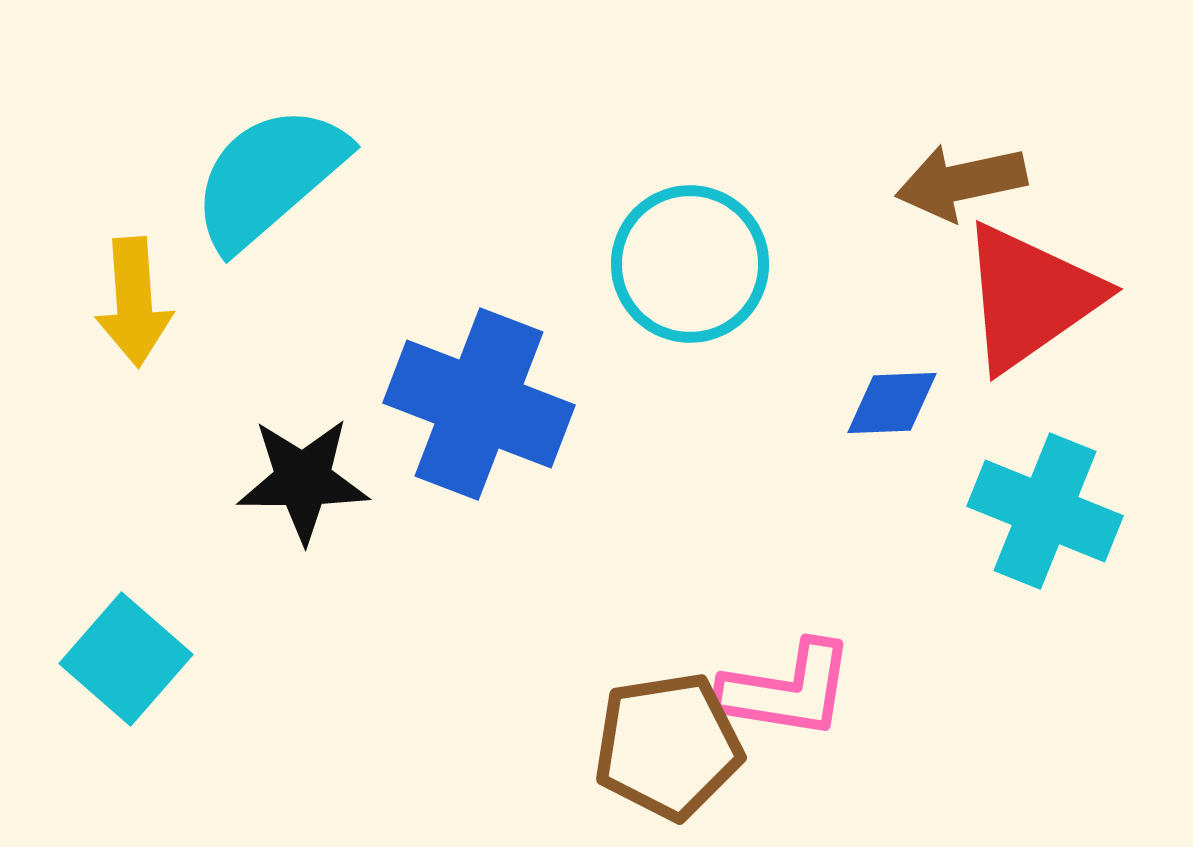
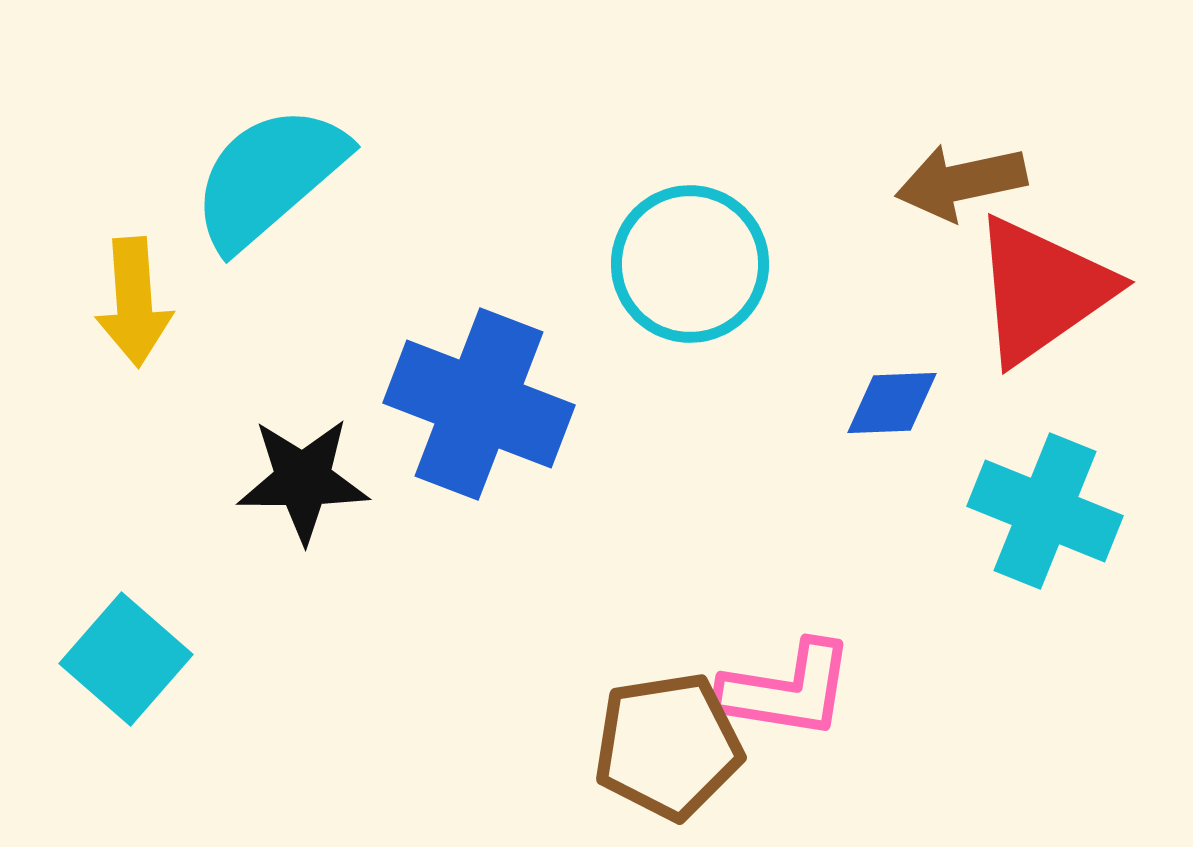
red triangle: moved 12 px right, 7 px up
